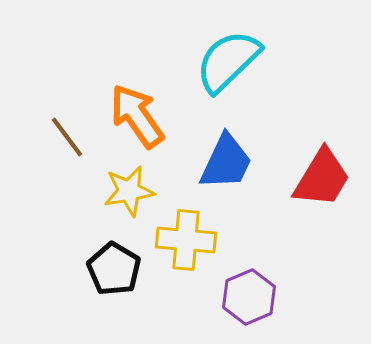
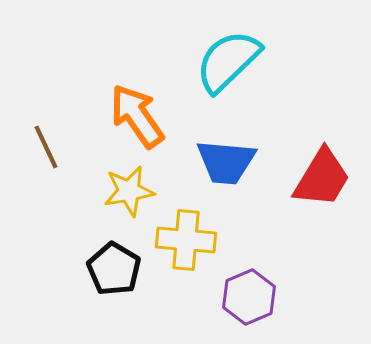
brown line: moved 21 px left, 10 px down; rotated 12 degrees clockwise
blue trapezoid: rotated 70 degrees clockwise
